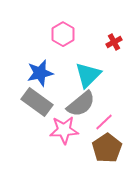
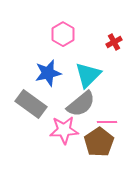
blue star: moved 8 px right
gray rectangle: moved 6 px left, 2 px down
pink line: moved 3 px right; rotated 42 degrees clockwise
brown pentagon: moved 8 px left, 6 px up
